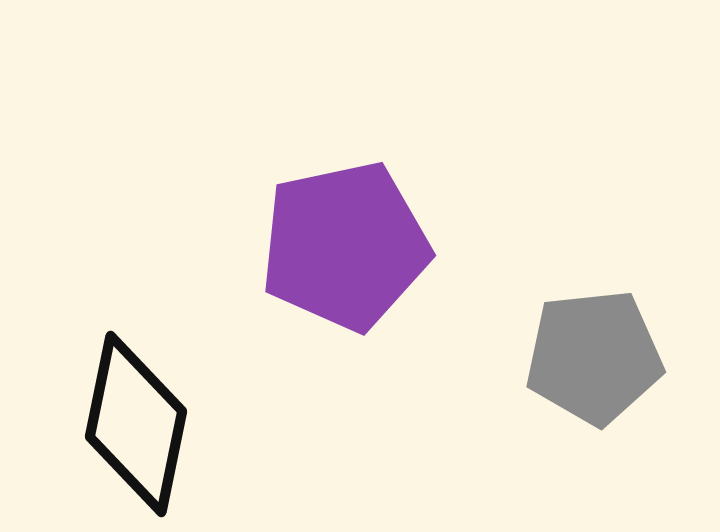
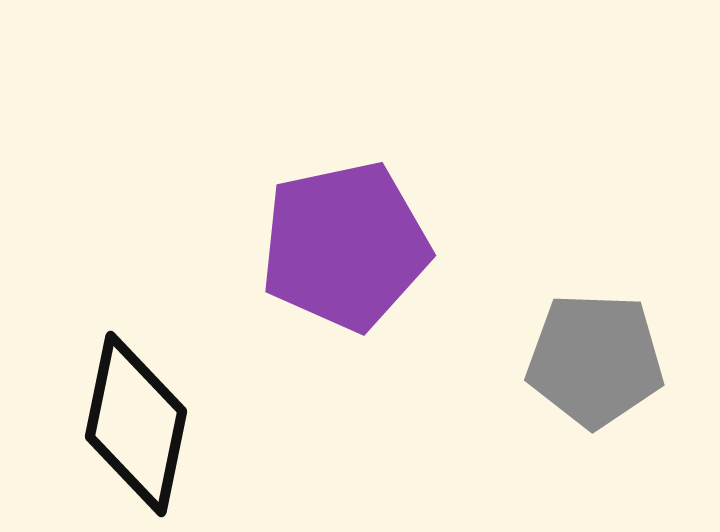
gray pentagon: moved 1 px right, 3 px down; rotated 8 degrees clockwise
